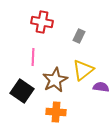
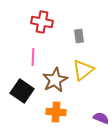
gray rectangle: rotated 32 degrees counterclockwise
purple semicircle: moved 31 px down; rotated 14 degrees clockwise
